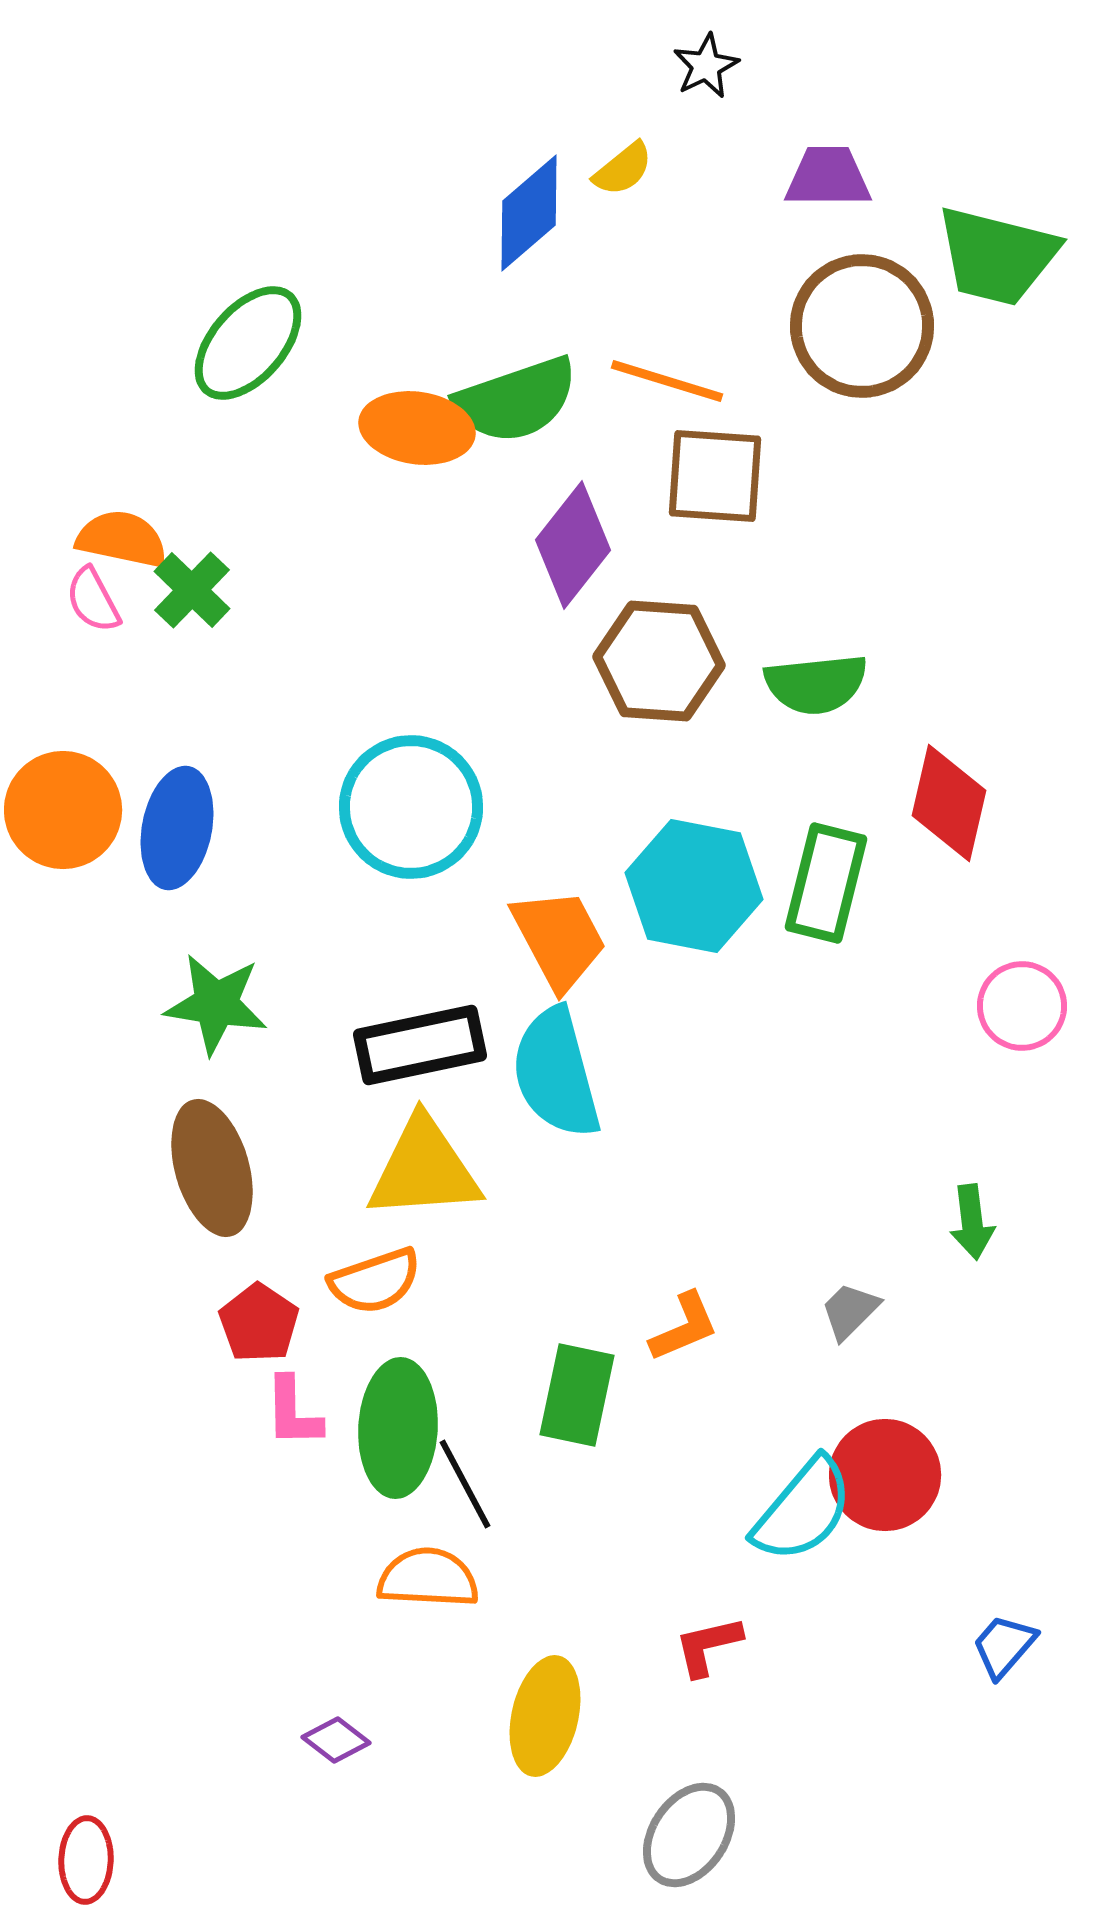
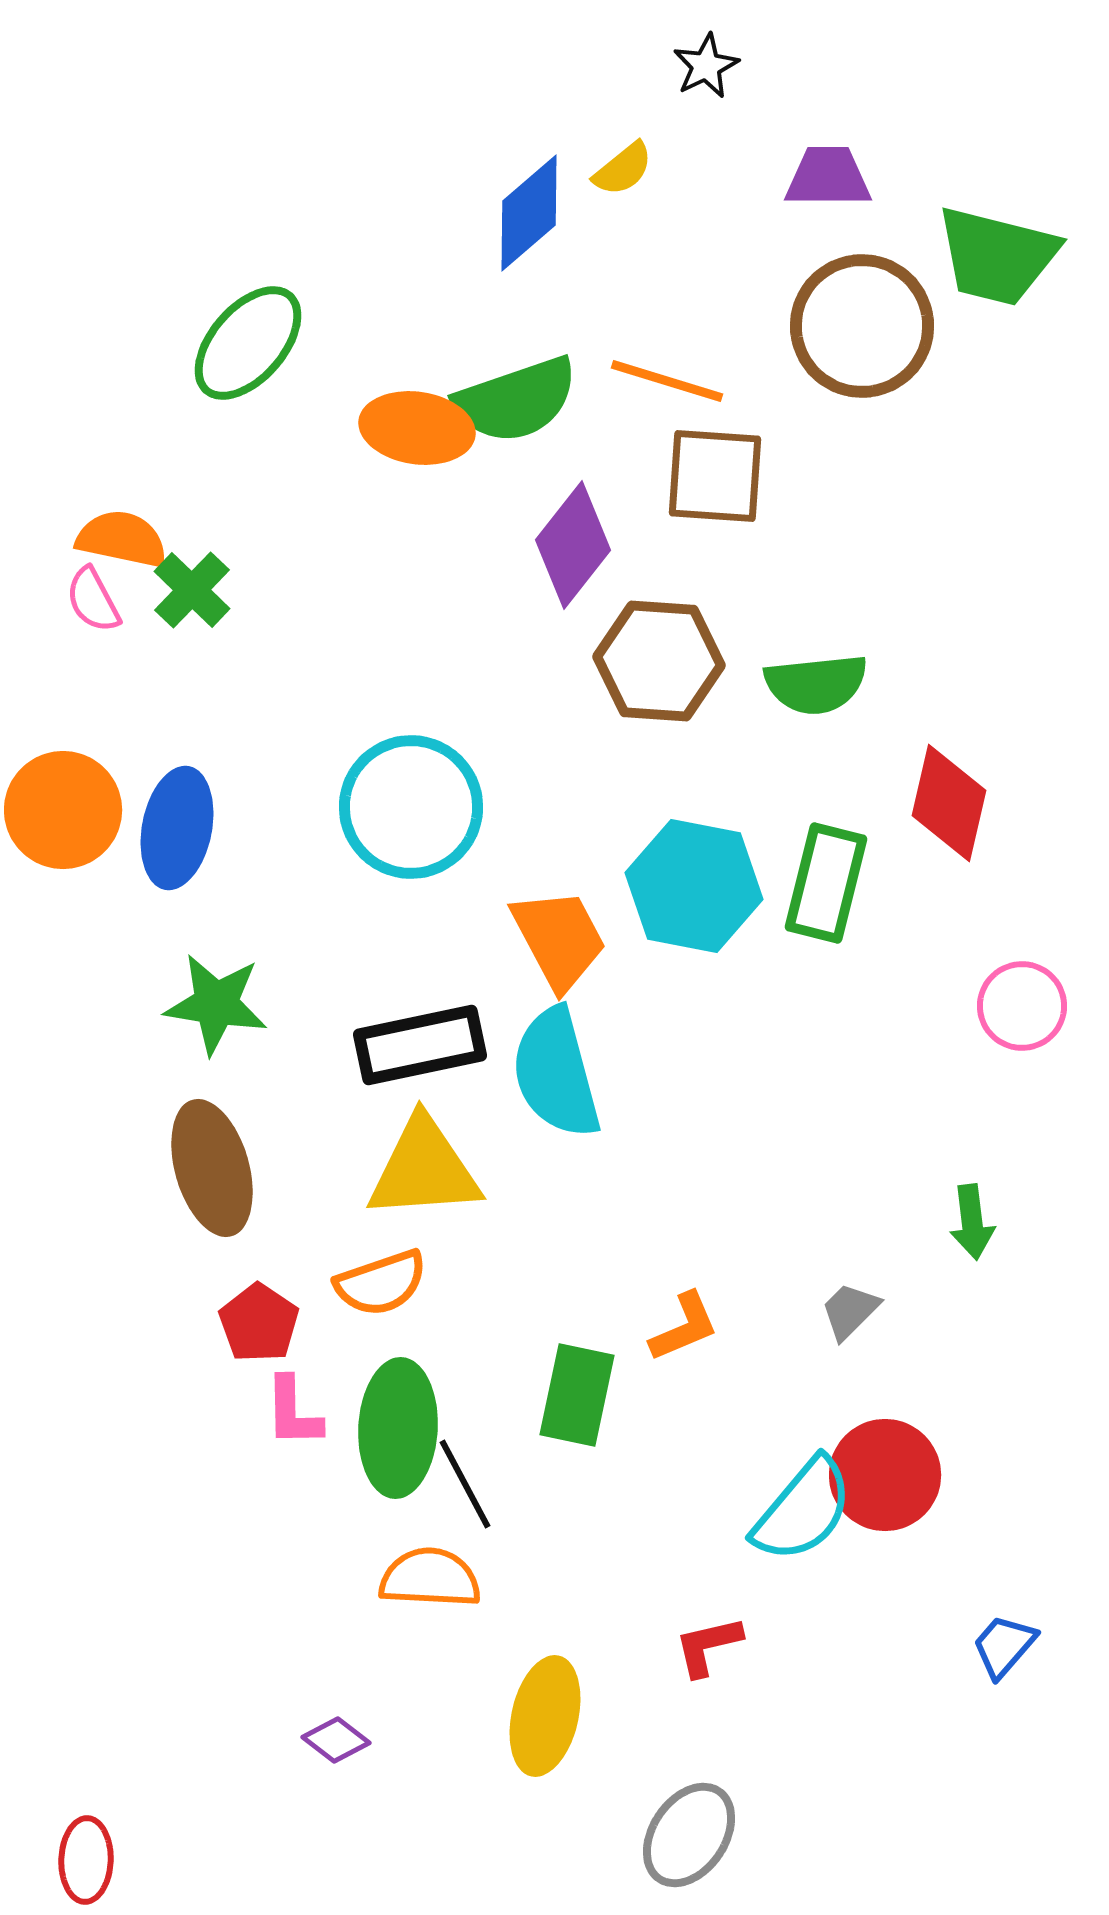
orange semicircle at (375, 1281): moved 6 px right, 2 px down
orange semicircle at (428, 1578): moved 2 px right
